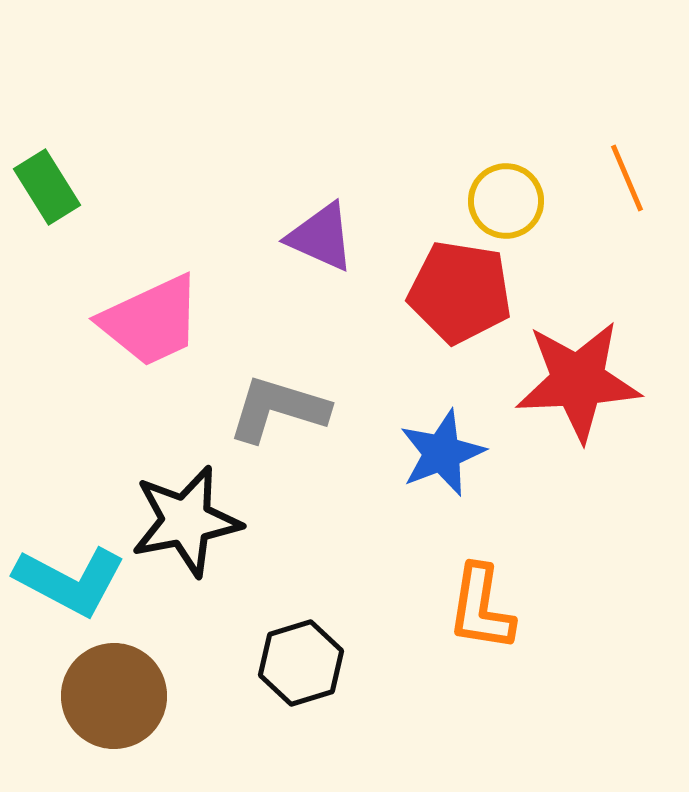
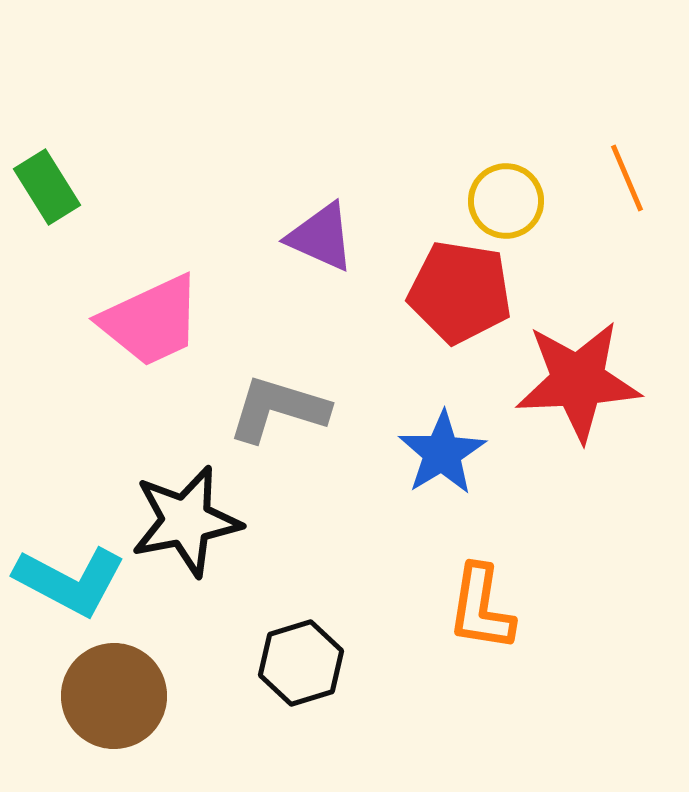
blue star: rotated 10 degrees counterclockwise
